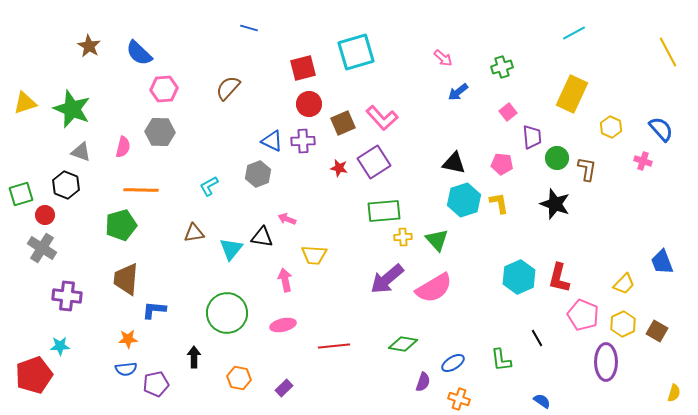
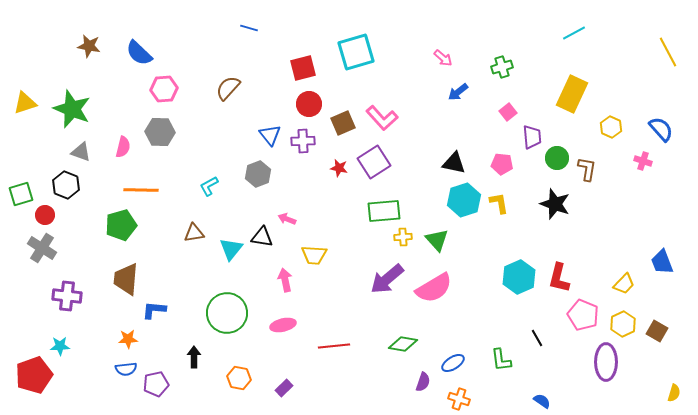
brown star at (89, 46): rotated 20 degrees counterclockwise
blue triangle at (272, 141): moved 2 px left, 6 px up; rotated 25 degrees clockwise
